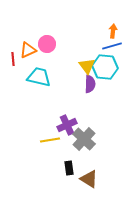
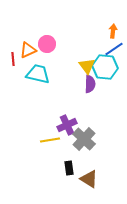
blue line: moved 2 px right, 3 px down; rotated 18 degrees counterclockwise
cyan trapezoid: moved 1 px left, 3 px up
